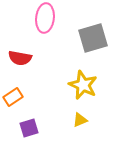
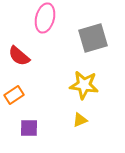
pink ellipse: rotated 8 degrees clockwise
red semicircle: moved 1 px left, 2 px up; rotated 30 degrees clockwise
yellow star: moved 1 px right; rotated 16 degrees counterclockwise
orange rectangle: moved 1 px right, 2 px up
purple square: rotated 18 degrees clockwise
